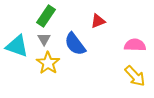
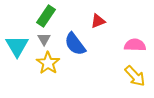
cyan triangle: rotated 40 degrees clockwise
